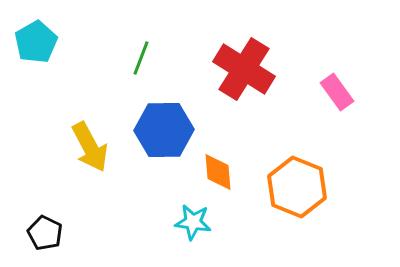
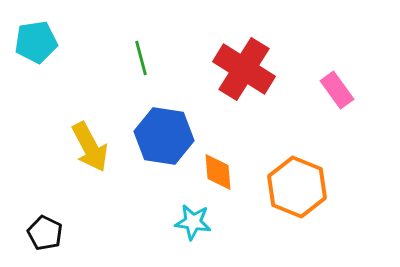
cyan pentagon: rotated 21 degrees clockwise
green line: rotated 36 degrees counterclockwise
pink rectangle: moved 2 px up
blue hexagon: moved 6 px down; rotated 10 degrees clockwise
